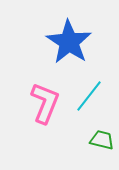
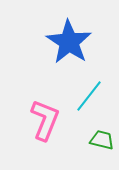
pink L-shape: moved 17 px down
